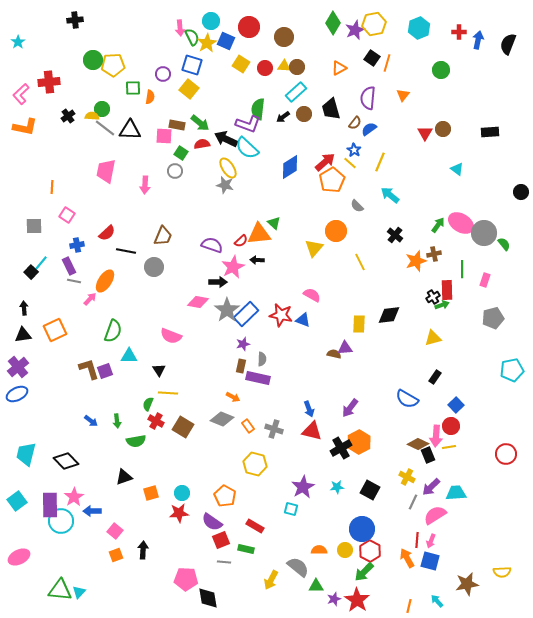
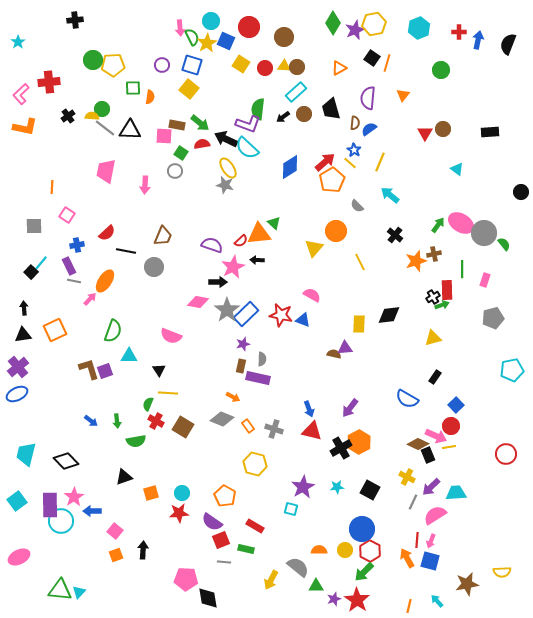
purple circle at (163, 74): moved 1 px left, 9 px up
brown semicircle at (355, 123): rotated 32 degrees counterclockwise
pink arrow at (436, 436): rotated 70 degrees counterclockwise
